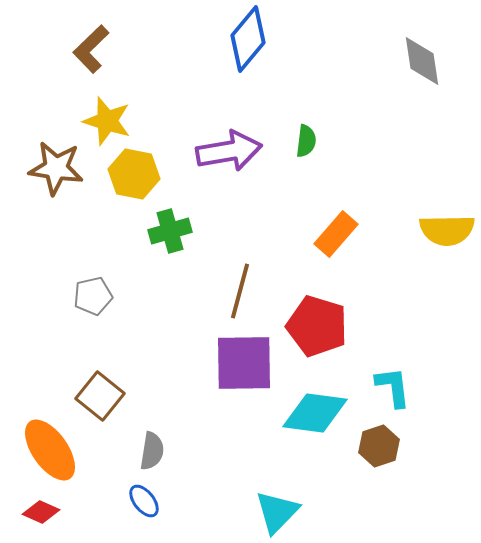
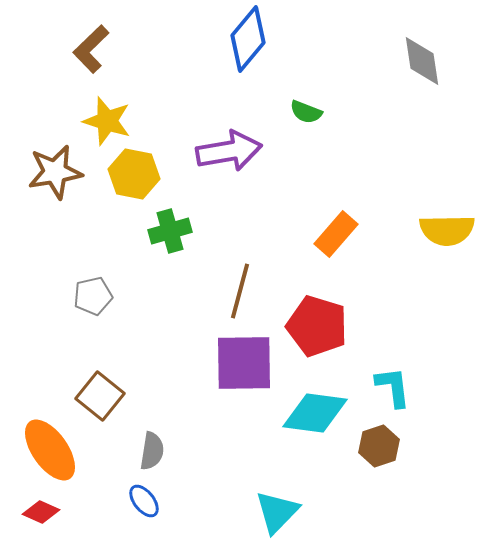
green semicircle: moved 29 px up; rotated 104 degrees clockwise
brown star: moved 1 px left, 4 px down; rotated 18 degrees counterclockwise
